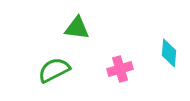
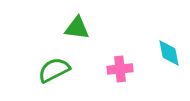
cyan diamond: rotated 16 degrees counterclockwise
pink cross: rotated 10 degrees clockwise
